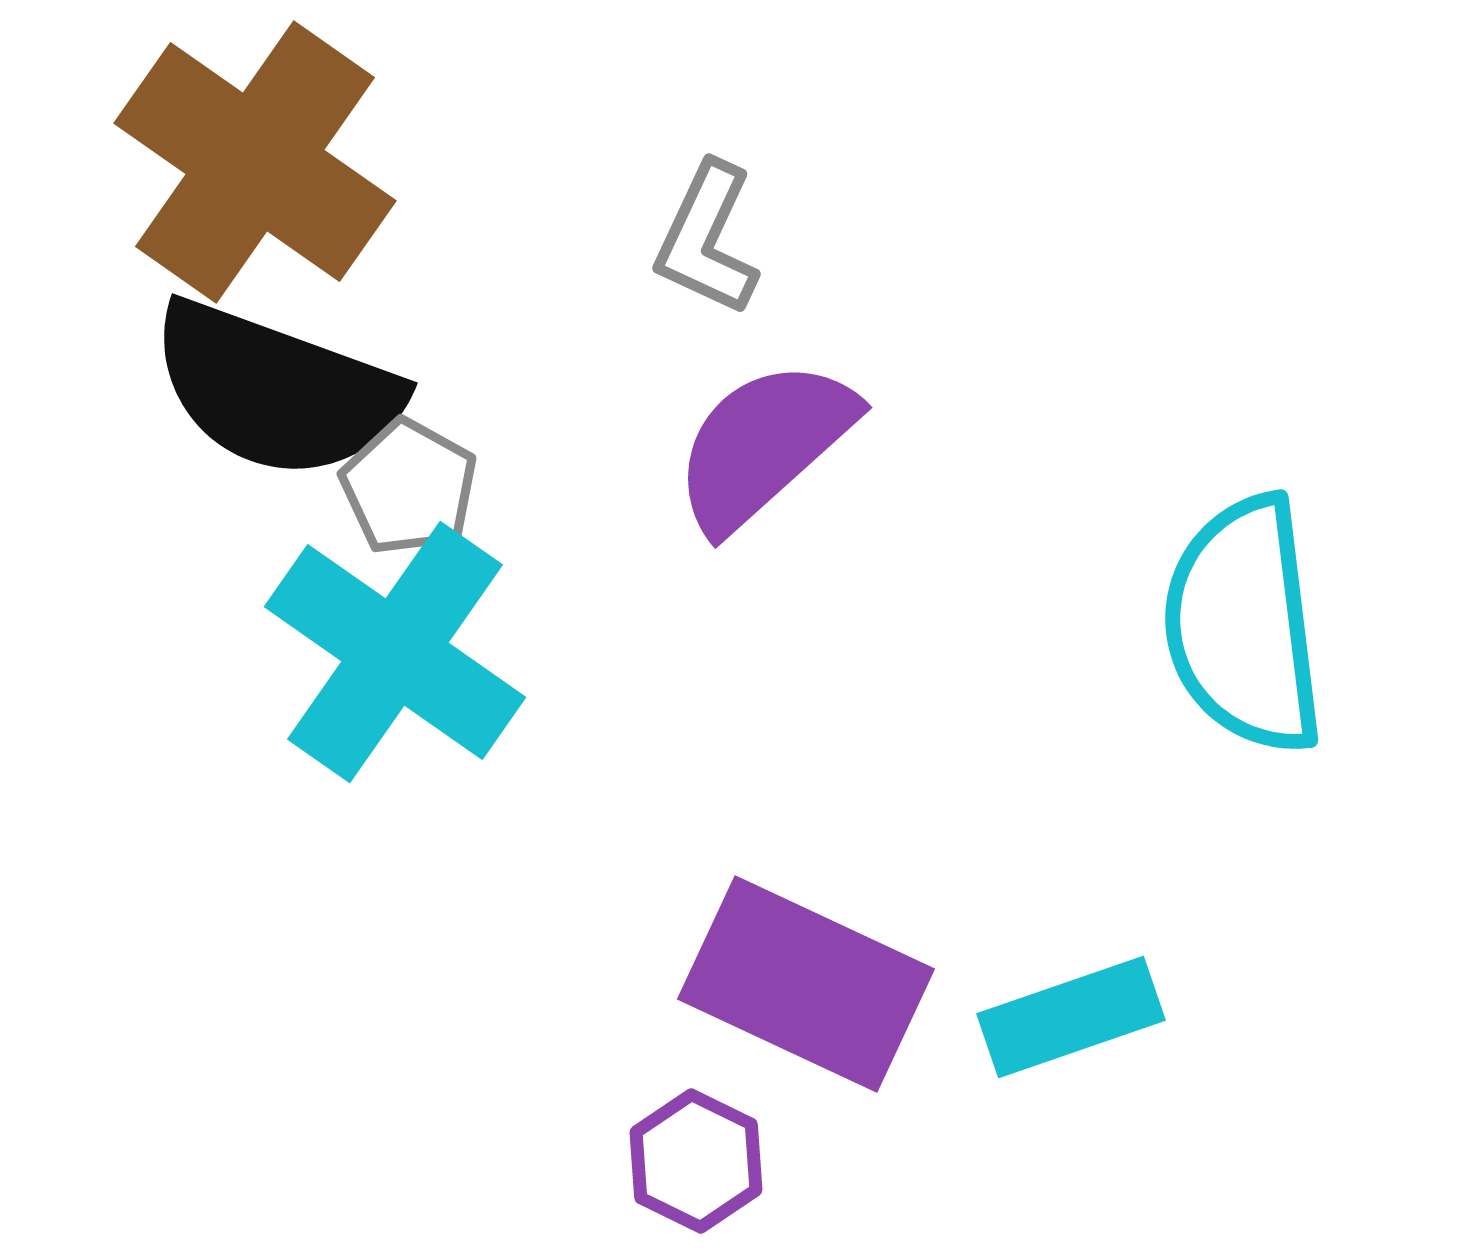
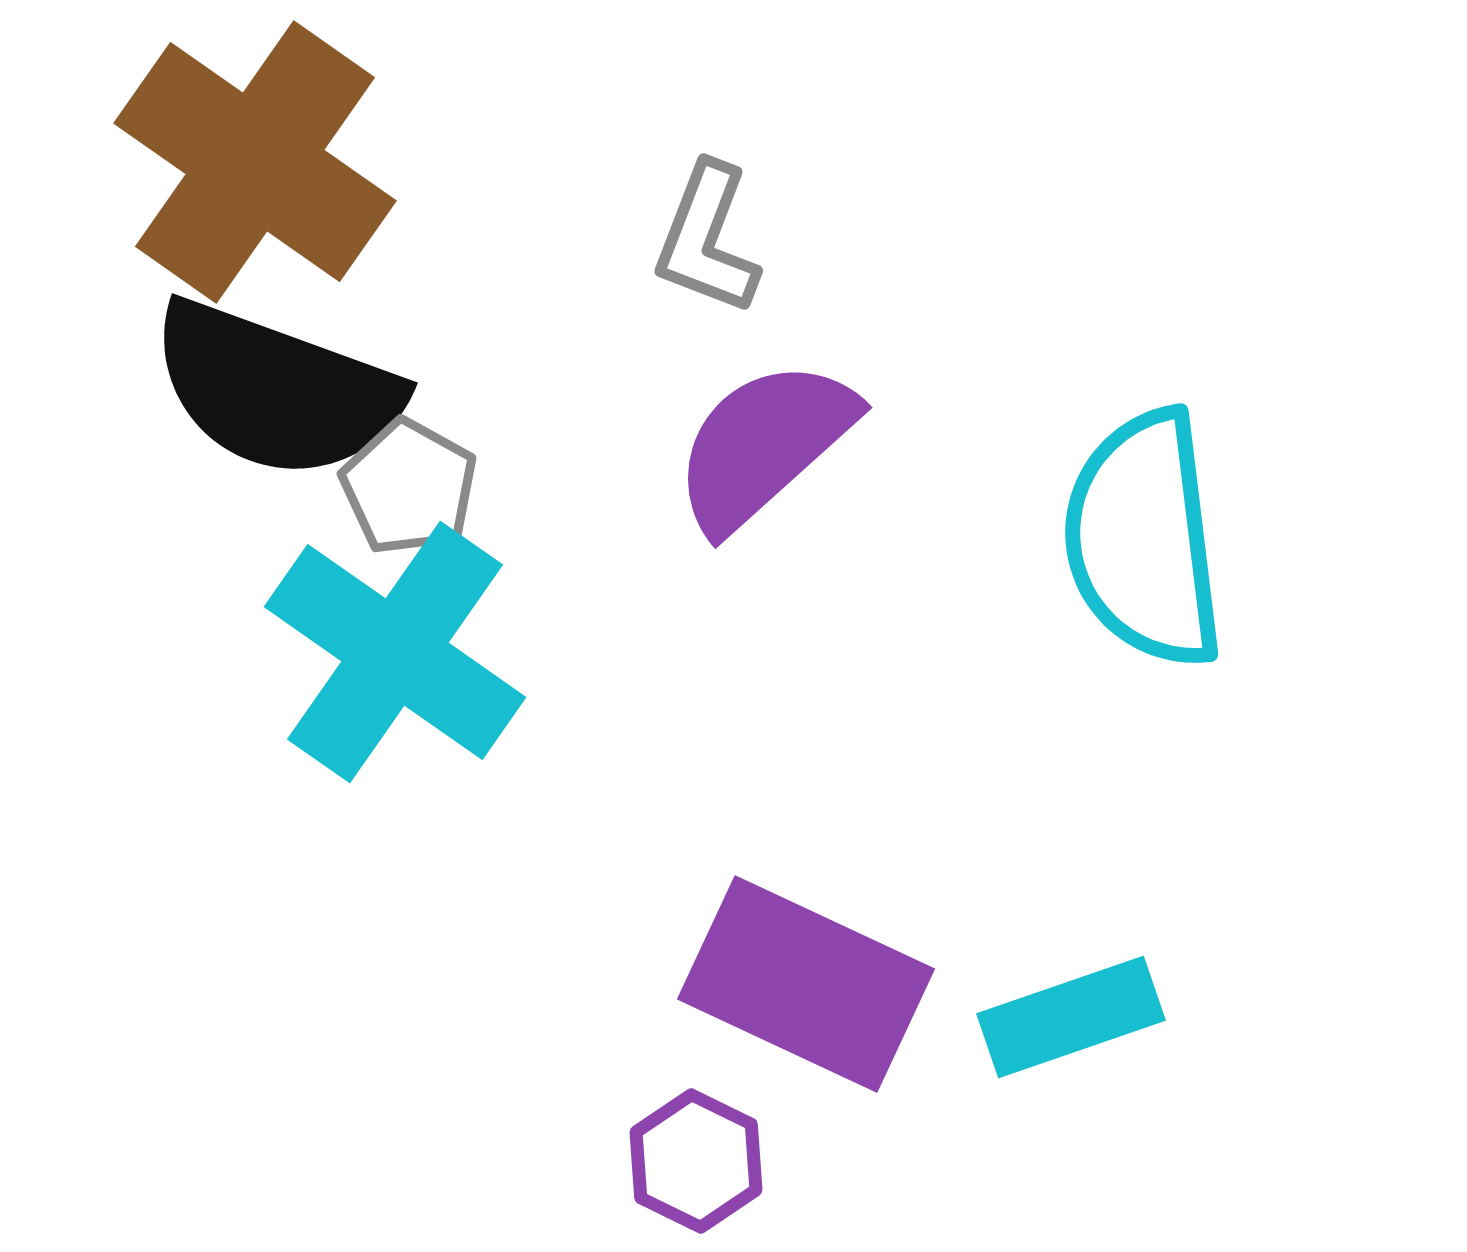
gray L-shape: rotated 4 degrees counterclockwise
cyan semicircle: moved 100 px left, 86 px up
